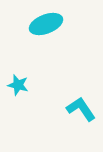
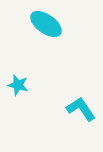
cyan ellipse: rotated 56 degrees clockwise
